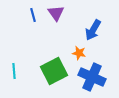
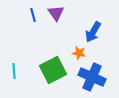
blue arrow: moved 2 px down
green square: moved 1 px left, 1 px up
